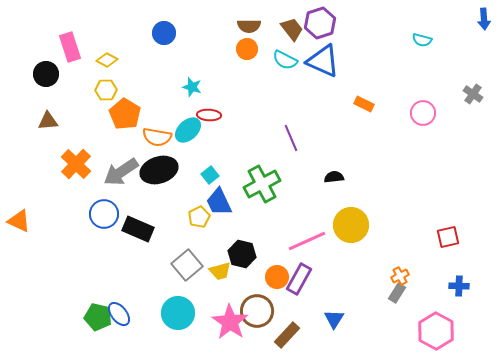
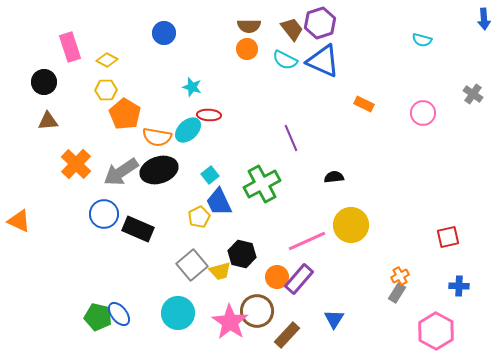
black circle at (46, 74): moved 2 px left, 8 px down
gray square at (187, 265): moved 5 px right
purple rectangle at (299, 279): rotated 12 degrees clockwise
